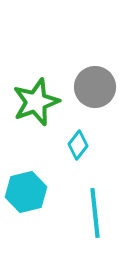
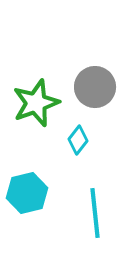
green star: moved 1 px down
cyan diamond: moved 5 px up
cyan hexagon: moved 1 px right, 1 px down
